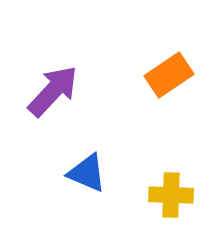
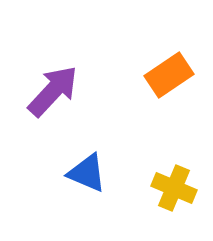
yellow cross: moved 3 px right, 7 px up; rotated 21 degrees clockwise
